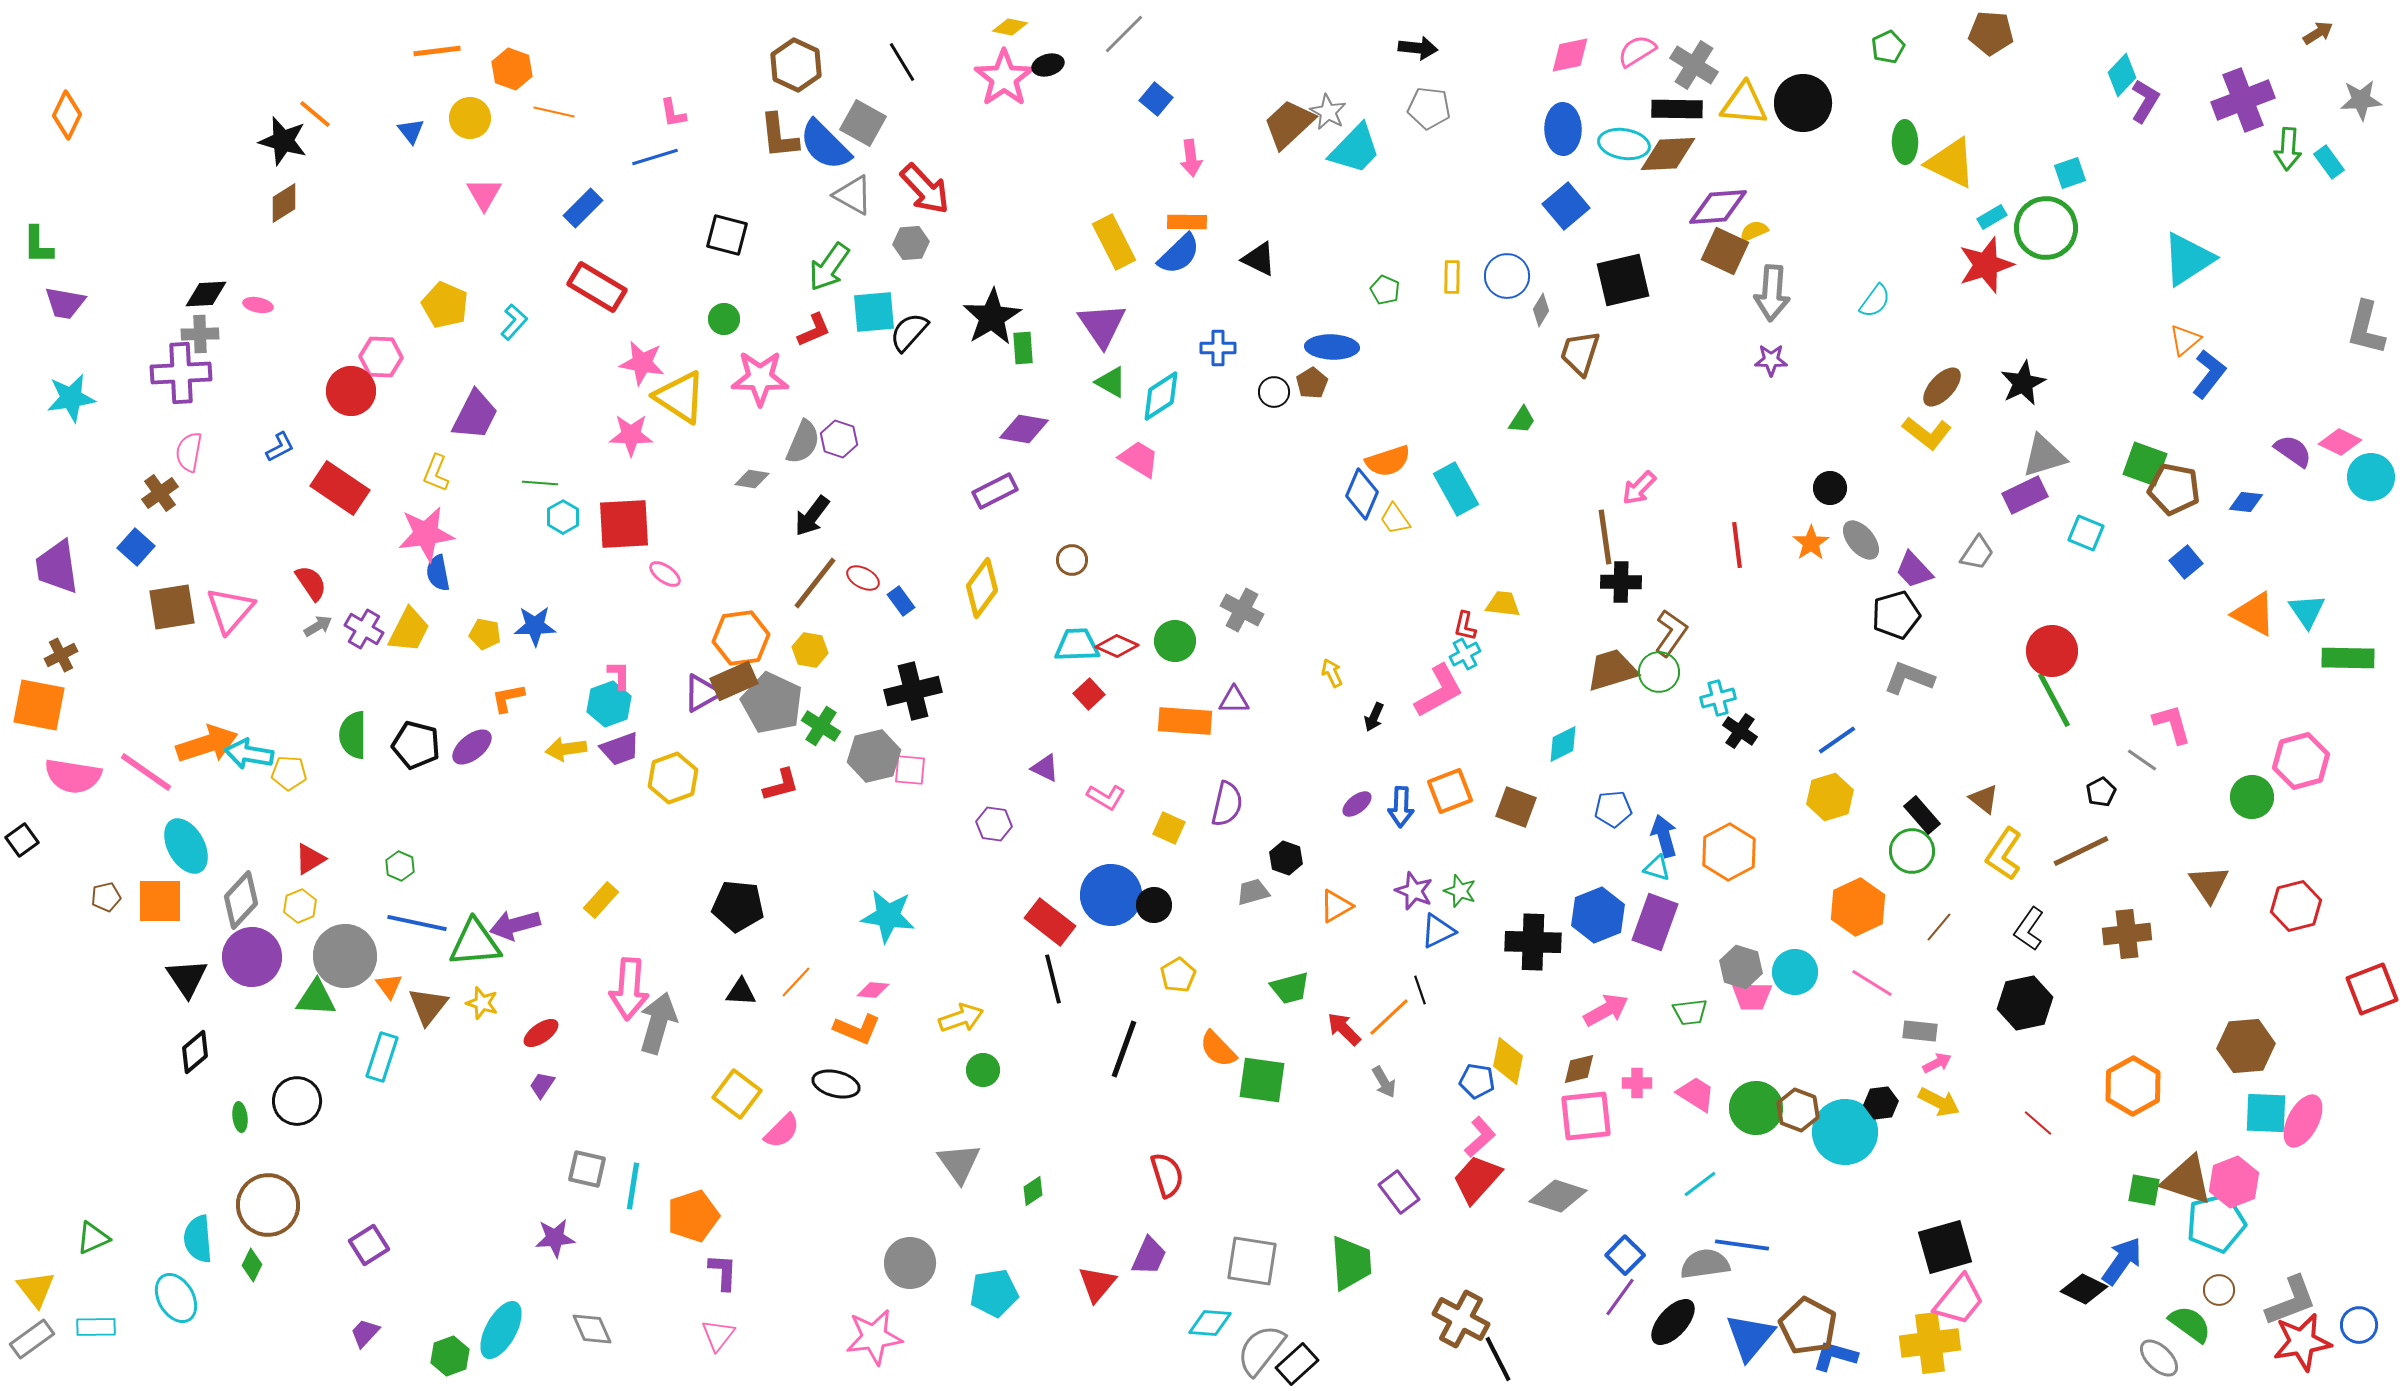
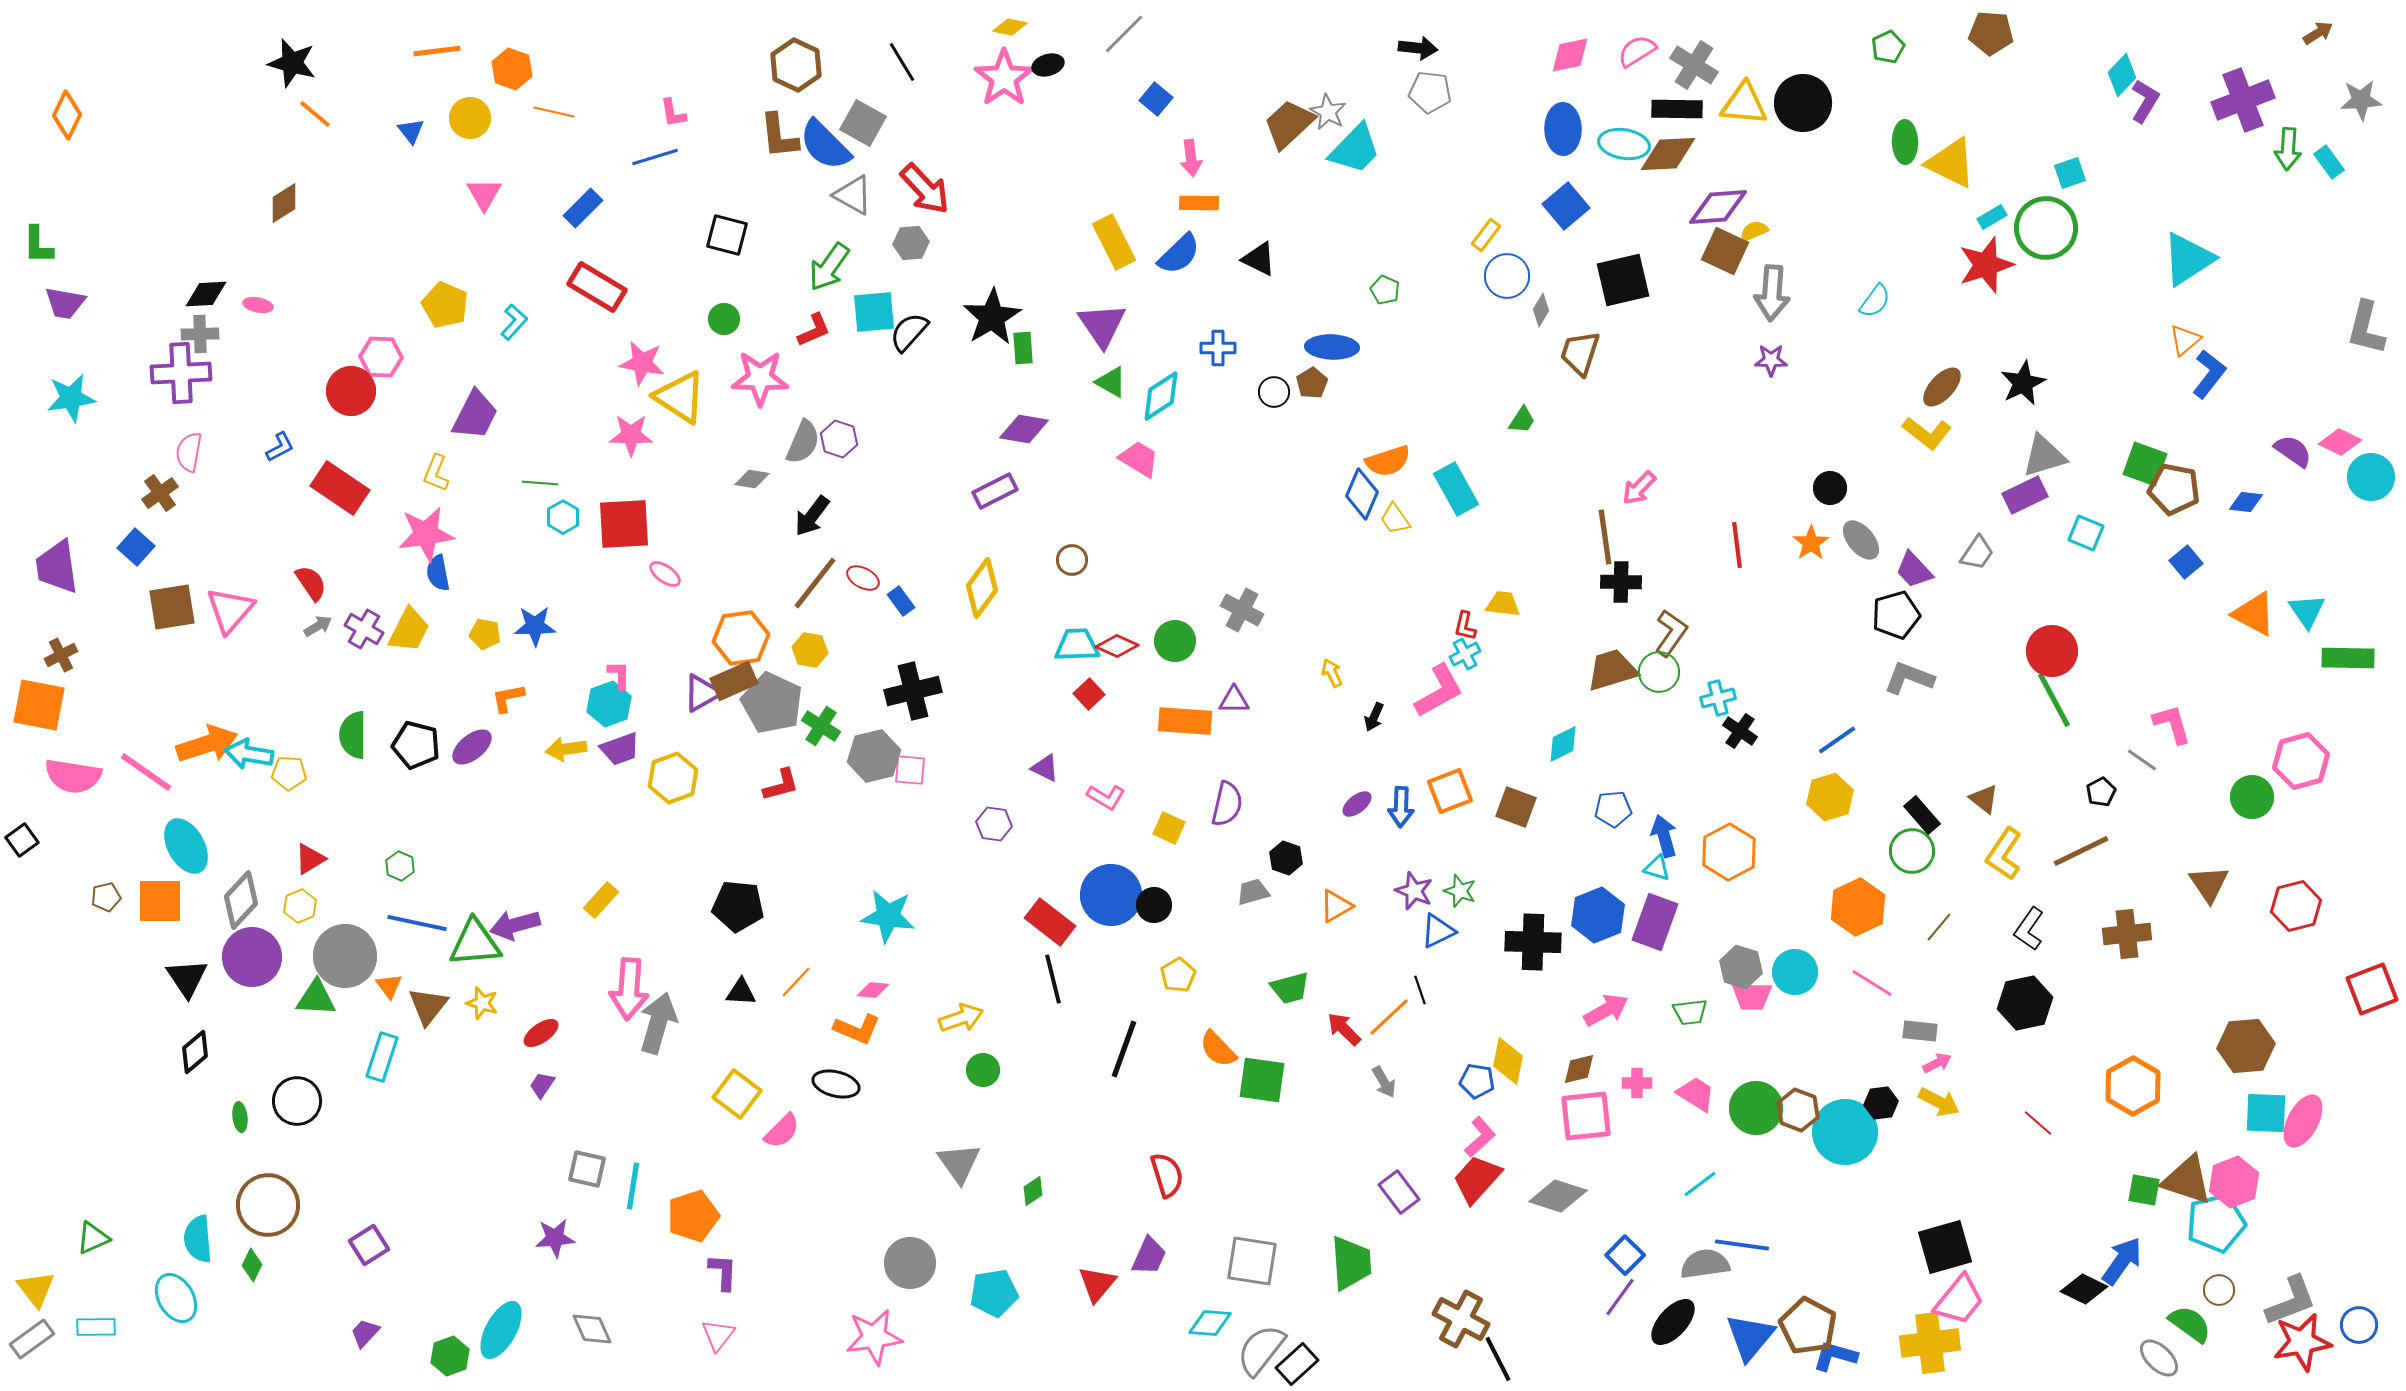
gray pentagon at (1429, 108): moved 1 px right, 16 px up
black star at (283, 141): moved 9 px right, 78 px up
orange rectangle at (1187, 222): moved 12 px right, 19 px up
yellow rectangle at (1452, 277): moved 34 px right, 42 px up; rotated 36 degrees clockwise
